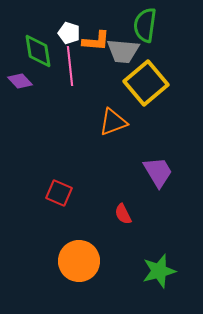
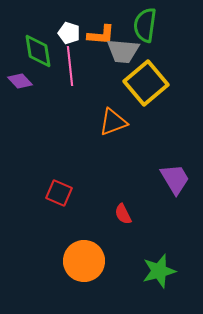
orange L-shape: moved 5 px right, 6 px up
purple trapezoid: moved 17 px right, 7 px down
orange circle: moved 5 px right
